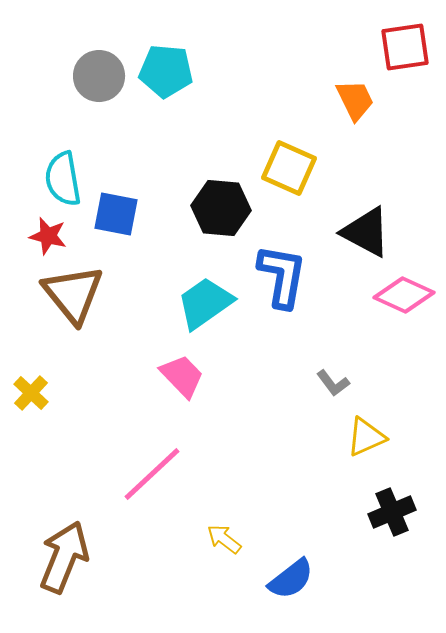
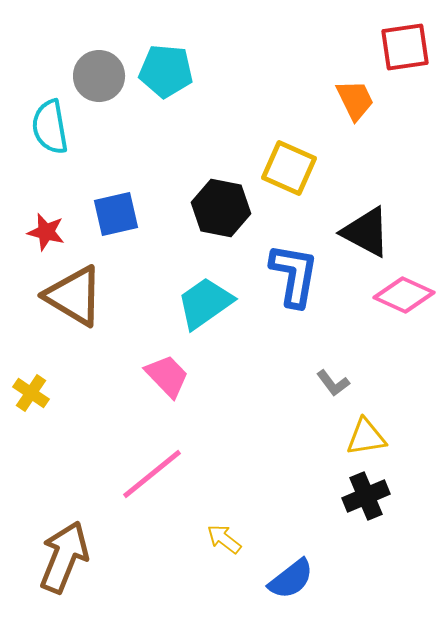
cyan semicircle: moved 13 px left, 52 px up
black hexagon: rotated 6 degrees clockwise
blue square: rotated 24 degrees counterclockwise
red star: moved 2 px left, 4 px up
blue L-shape: moved 12 px right, 1 px up
brown triangle: moved 1 px right, 2 px down; rotated 20 degrees counterclockwise
pink trapezoid: moved 15 px left
yellow cross: rotated 9 degrees counterclockwise
yellow triangle: rotated 15 degrees clockwise
pink line: rotated 4 degrees clockwise
black cross: moved 26 px left, 16 px up
